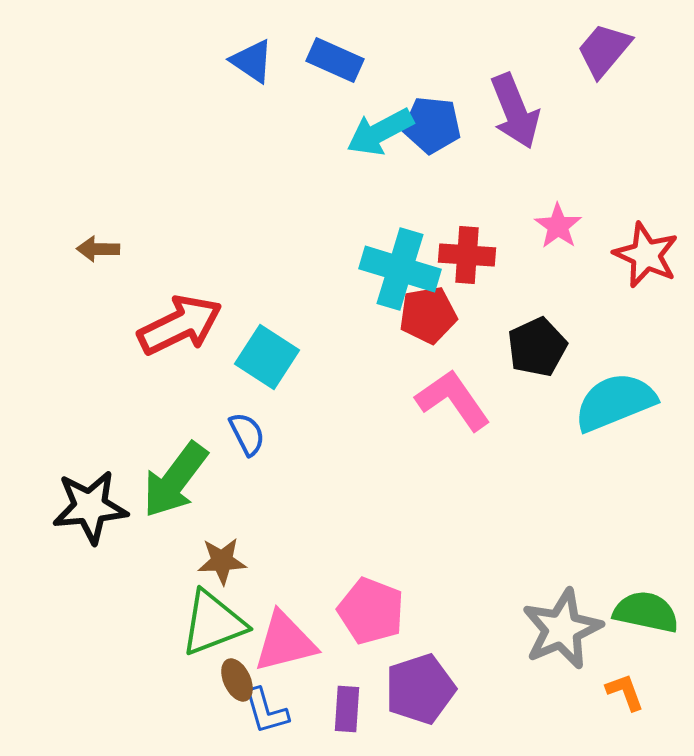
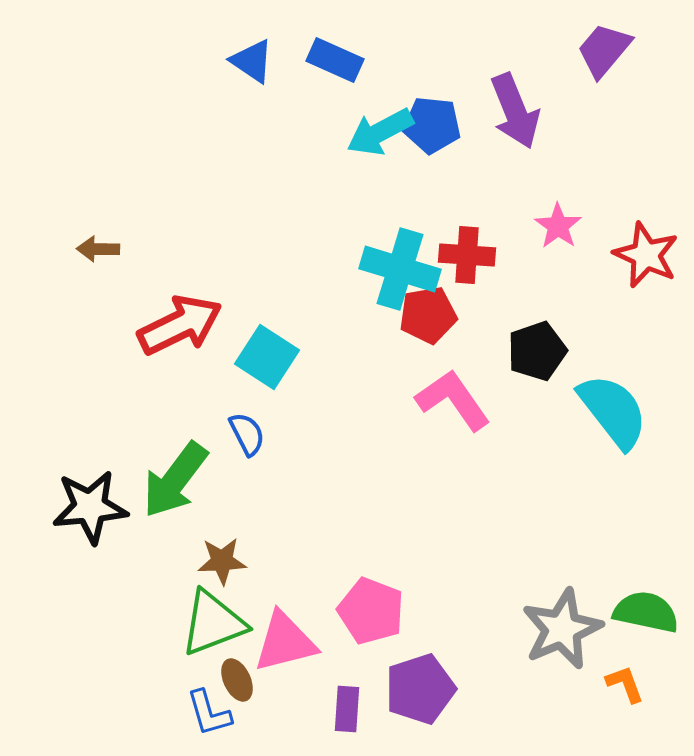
black pentagon: moved 4 px down; rotated 6 degrees clockwise
cyan semicircle: moved 2 px left, 9 px down; rotated 74 degrees clockwise
orange L-shape: moved 8 px up
blue L-shape: moved 57 px left, 2 px down
